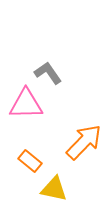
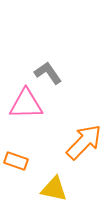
orange rectangle: moved 14 px left; rotated 20 degrees counterclockwise
